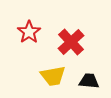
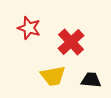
red star: moved 4 px up; rotated 20 degrees counterclockwise
black trapezoid: moved 2 px right, 1 px up
